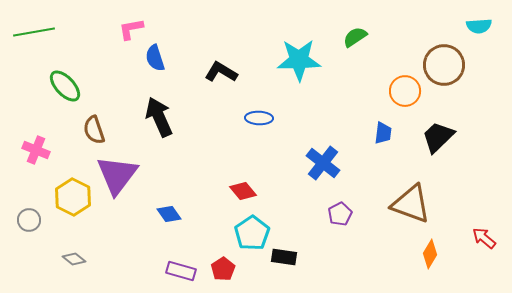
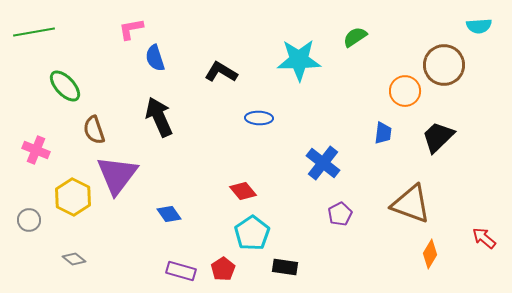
black rectangle: moved 1 px right, 10 px down
